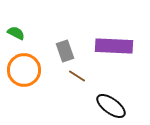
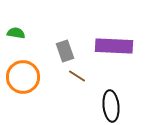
green semicircle: rotated 18 degrees counterclockwise
orange circle: moved 1 px left, 7 px down
black ellipse: rotated 48 degrees clockwise
